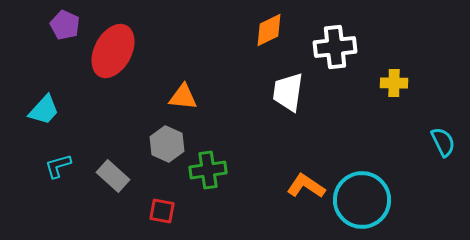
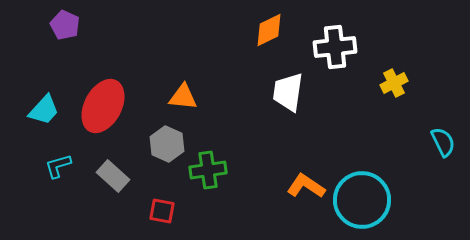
red ellipse: moved 10 px left, 55 px down
yellow cross: rotated 28 degrees counterclockwise
